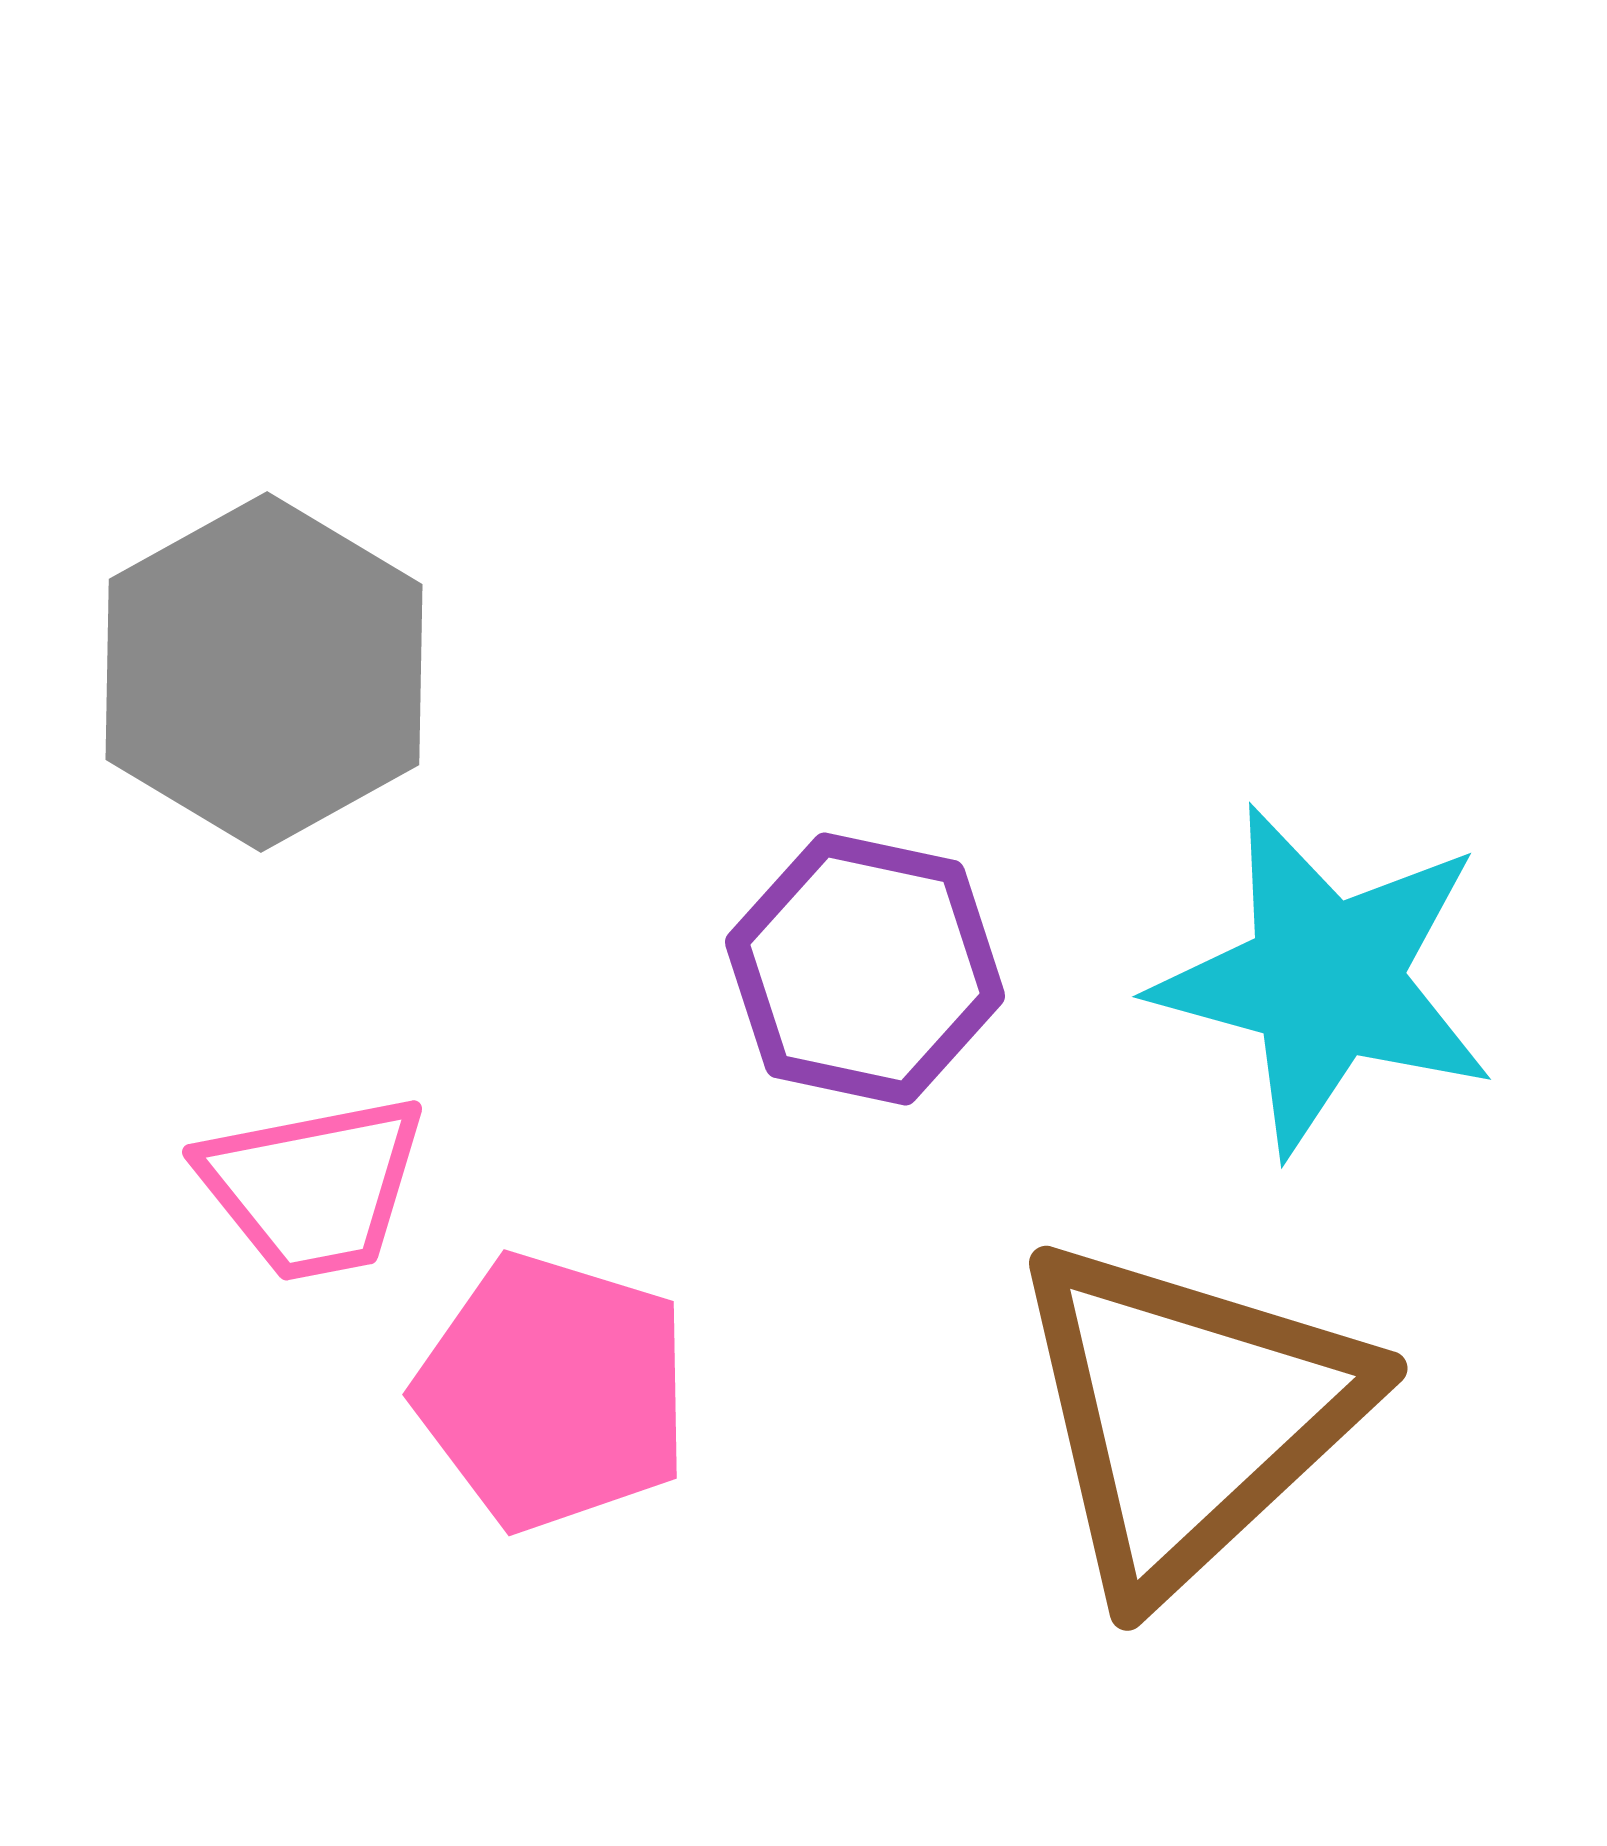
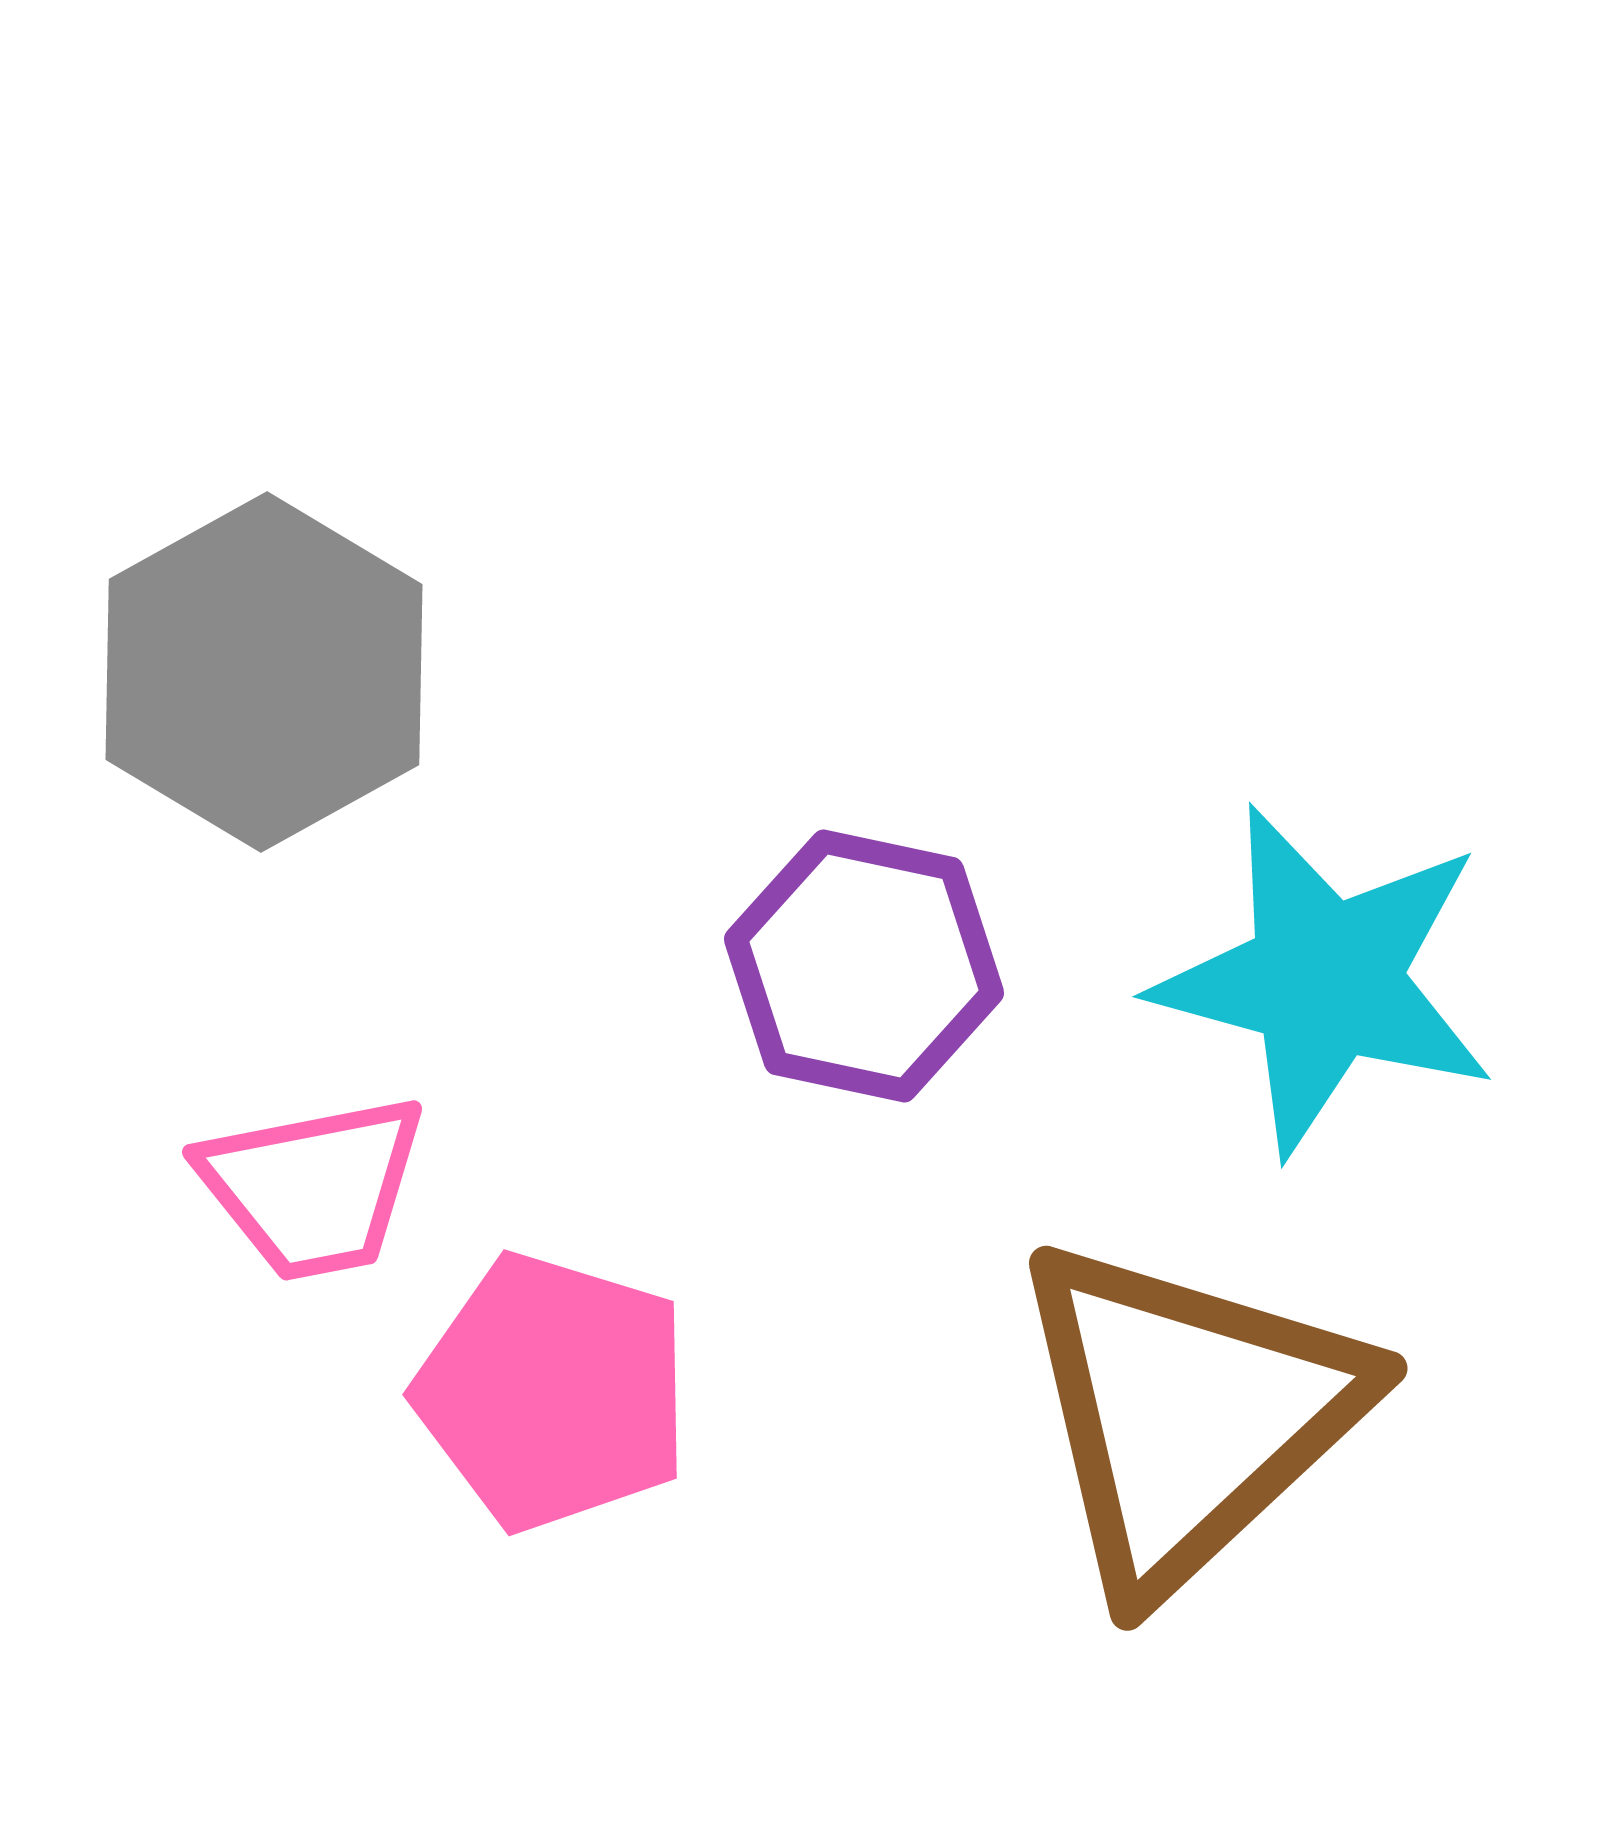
purple hexagon: moved 1 px left, 3 px up
